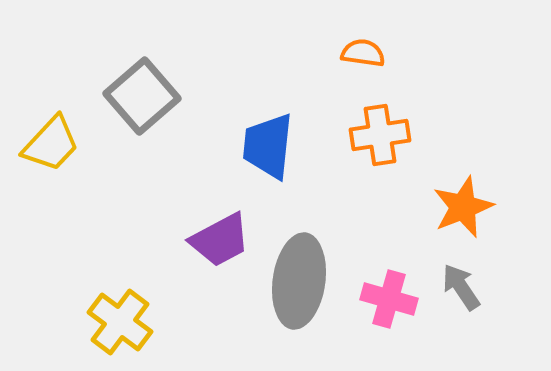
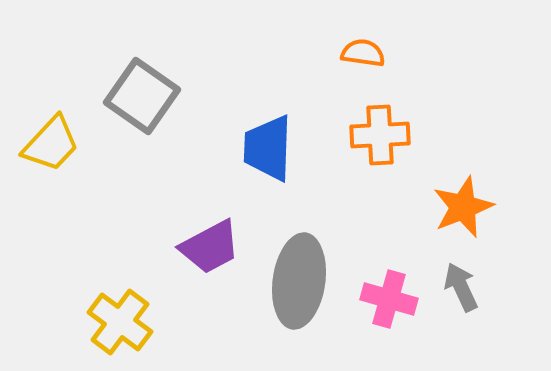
gray square: rotated 14 degrees counterclockwise
orange cross: rotated 6 degrees clockwise
blue trapezoid: moved 2 px down; rotated 4 degrees counterclockwise
purple trapezoid: moved 10 px left, 7 px down
gray arrow: rotated 9 degrees clockwise
